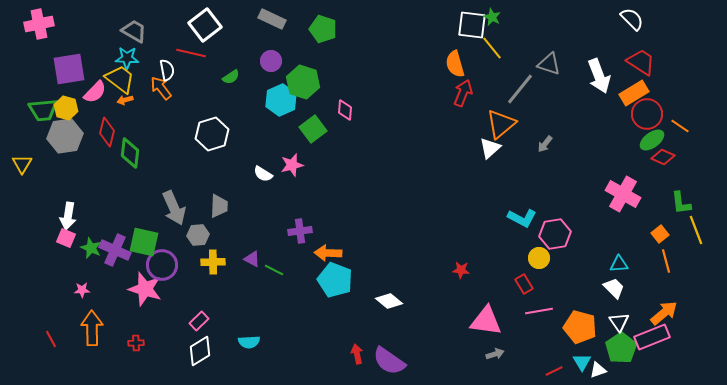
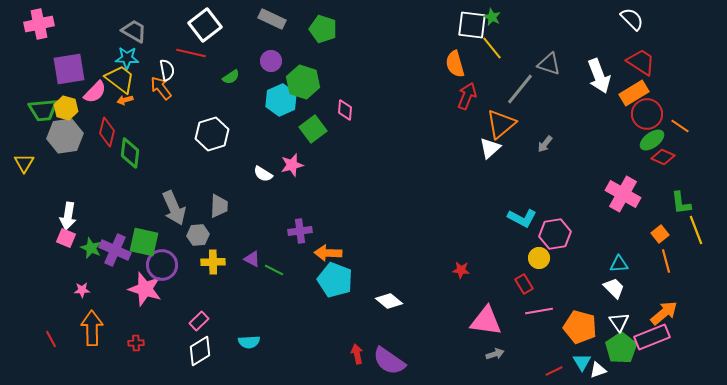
red arrow at (463, 93): moved 4 px right, 3 px down
yellow triangle at (22, 164): moved 2 px right, 1 px up
